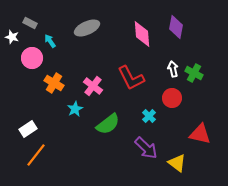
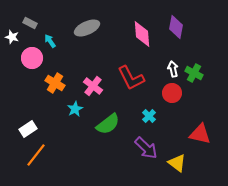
orange cross: moved 1 px right
red circle: moved 5 px up
